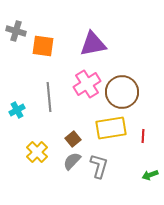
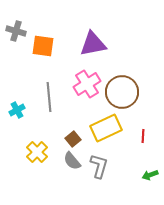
yellow rectangle: moved 5 px left; rotated 16 degrees counterclockwise
gray semicircle: rotated 84 degrees counterclockwise
